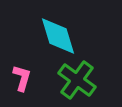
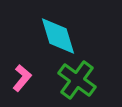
pink L-shape: rotated 24 degrees clockwise
